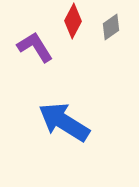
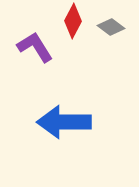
gray diamond: rotated 72 degrees clockwise
blue arrow: rotated 32 degrees counterclockwise
